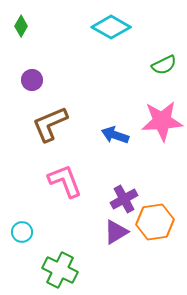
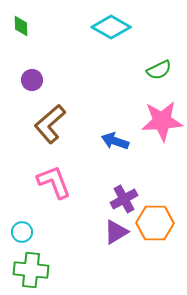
green diamond: rotated 30 degrees counterclockwise
green semicircle: moved 5 px left, 5 px down
brown L-shape: rotated 18 degrees counterclockwise
blue arrow: moved 6 px down
pink L-shape: moved 11 px left, 1 px down
orange hexagon: moved 1 px down; rotated 9 degrees clockwise
green cross: moved 29 px left; rotated 20 degrees counterclockwise
